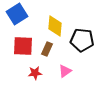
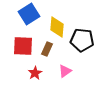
blue square: moved 12 px right
yellow diamond: moved 2 px right, 1 px down
red star: rotated 24 degrees counterclockwise
